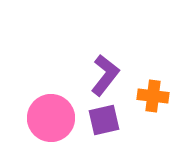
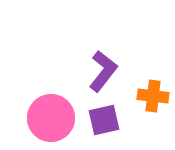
purple L-shape: moved 2 px left, 4 px up
